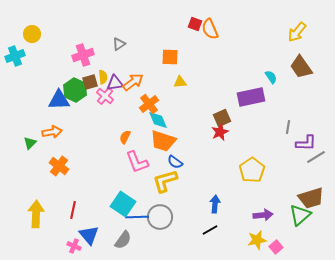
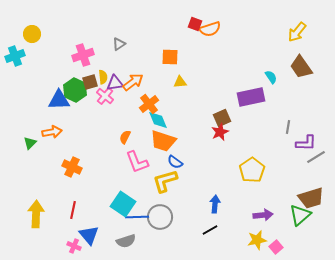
orange semicircle at (210, 29): rotated 85 degrees counterclockwise
orange cross at (59, 166): moved 13 px right, 1 px down; rotated 12 degrees counterclockwise
gray semicircle at (123, 240): moved 3 px right, 1 px down; rotated 36 degrees clockwise
